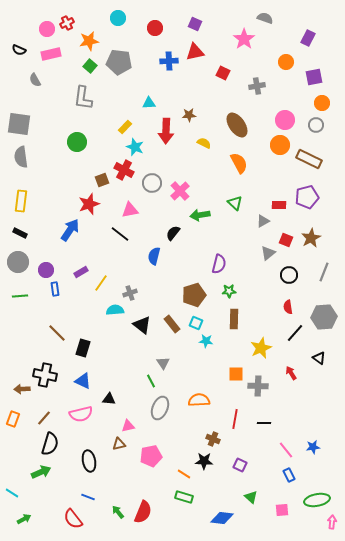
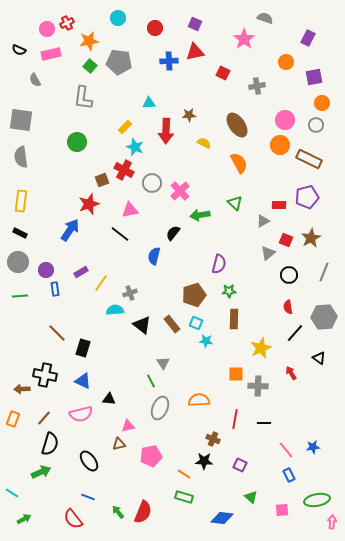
gray square at (19, 124): moved 2 px right, 4 px up
black ellipse at (89, 461): rotated 25 degrees counterclockwise
